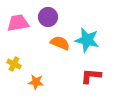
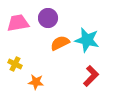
purple circle: moved 1 px down
orange semicircle: rotated 48 degrees counterclockwise
yellow cross: moved 1 px right
red L-shape: rotated 130 degrees clockwise
